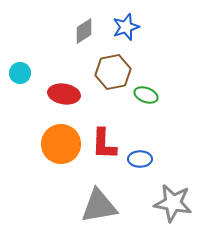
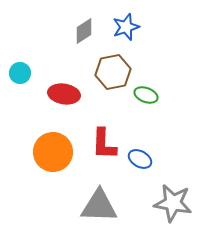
orange circle: moved 8 px left, 8 px down
blue ellipse: rotated 30 degrees clockwise
gray triangle: rotated 12 degrees clockwise
